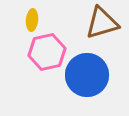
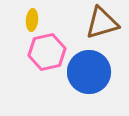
blue circle: moved 2 px right, 3 px up
